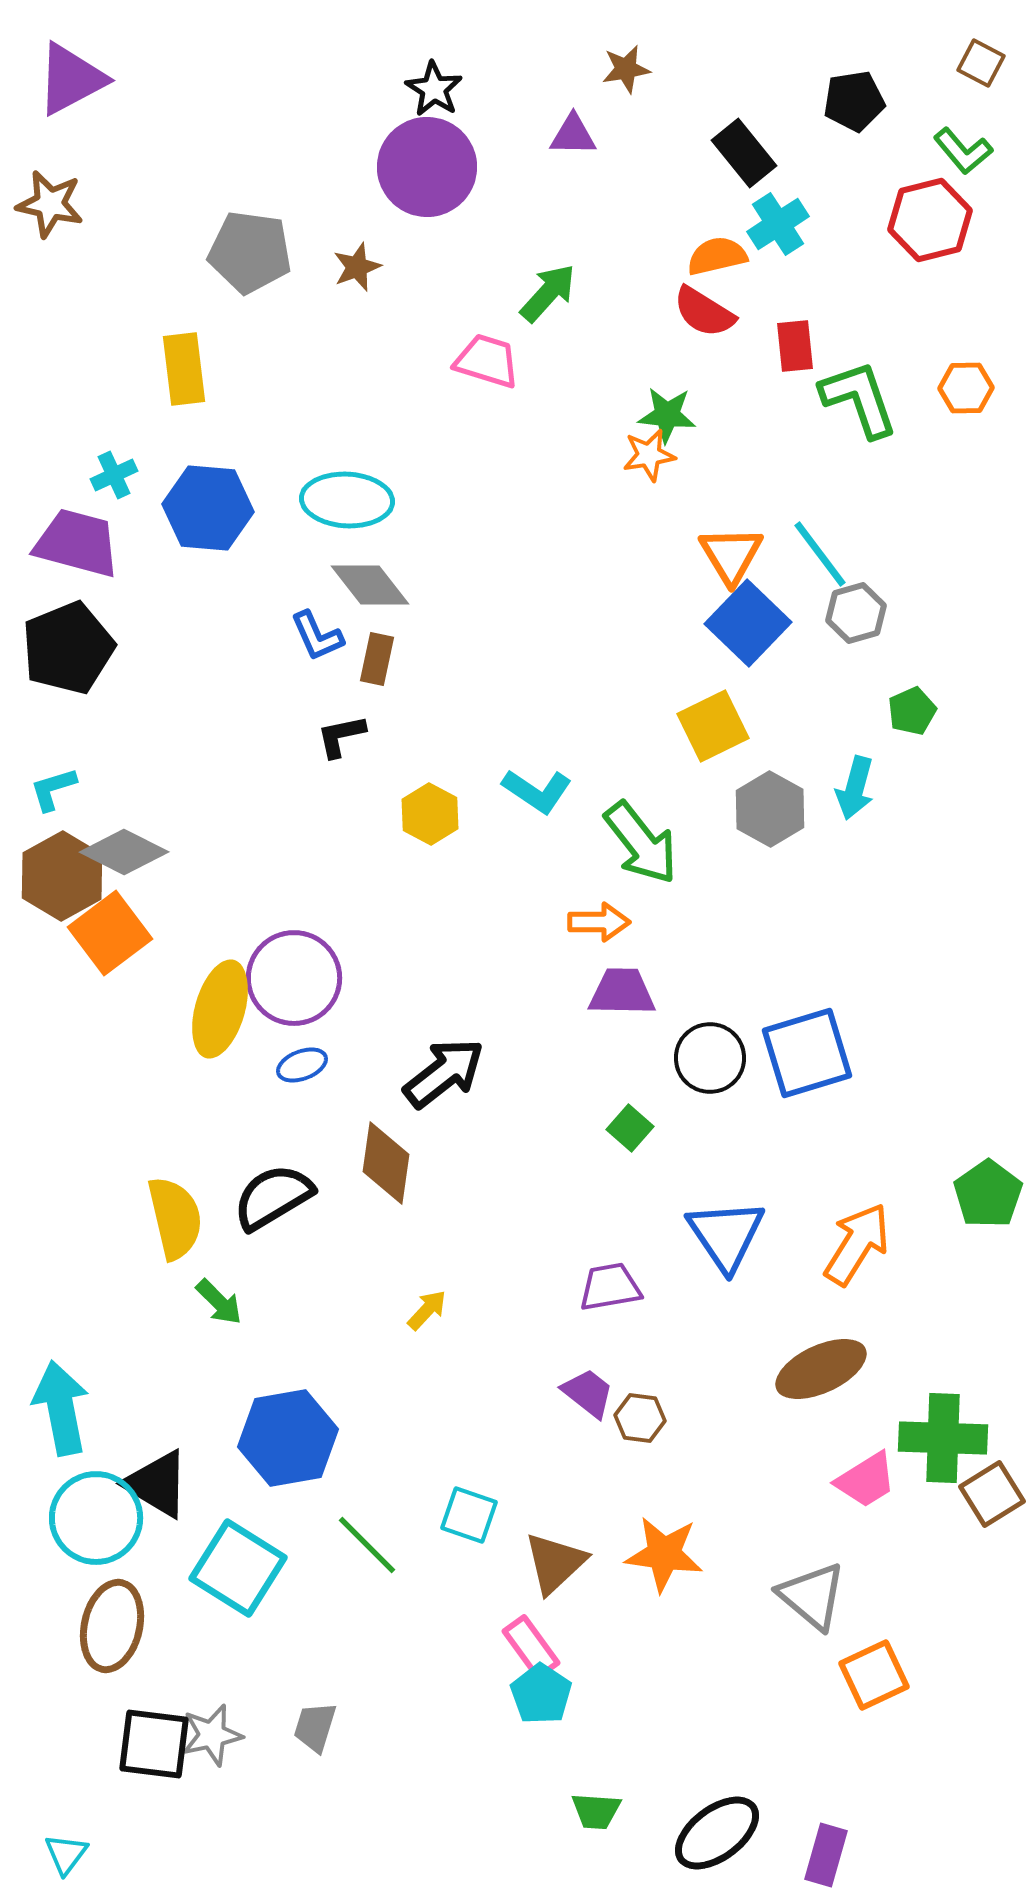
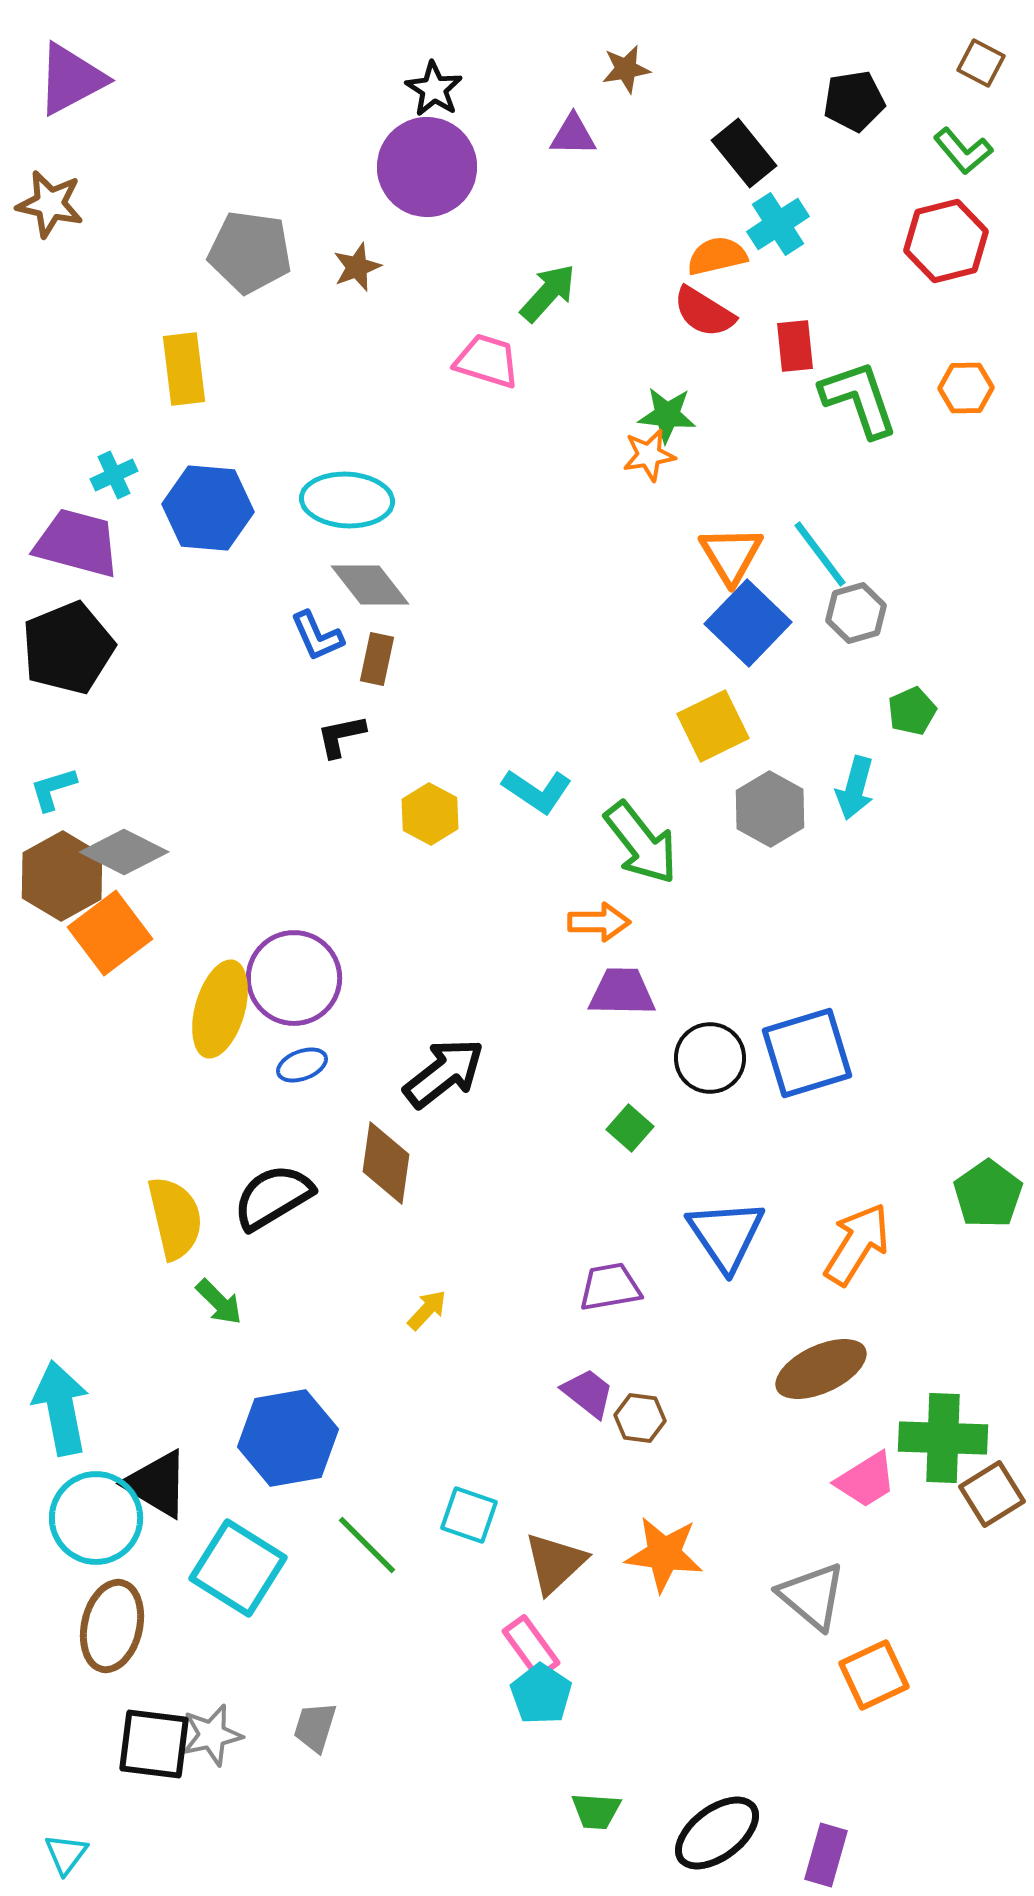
red hexagon at (930, 220): moved 16 px right, 21 px down
